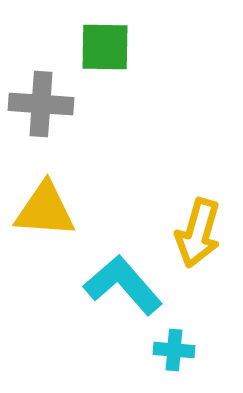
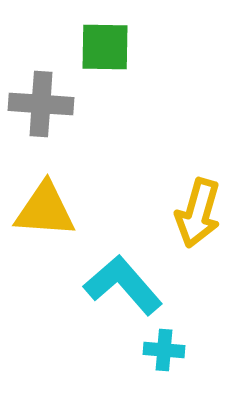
yellow arrow: moved 20 px up
cyan cross: moved 10 px left
